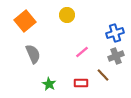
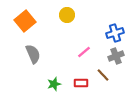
pink line: moved 2 px right
green star: moved 5 px right; rotated 24 degrees clockwise
